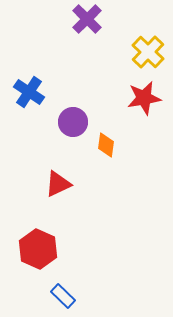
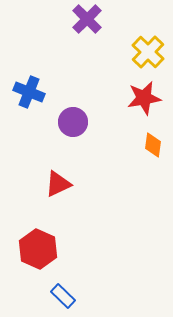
blue cross: rotated 12 degrees counterclockwise
orange diamond: moved 47 px right
